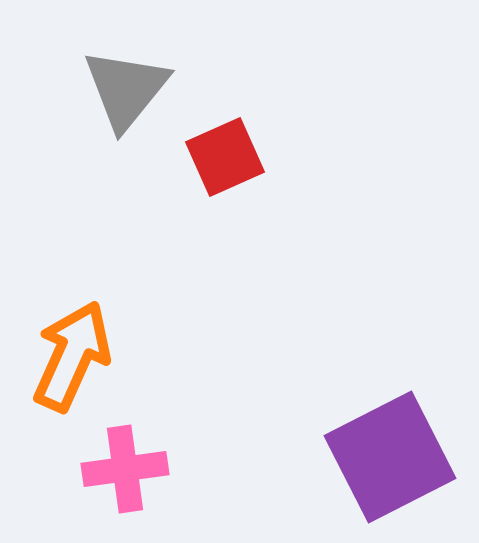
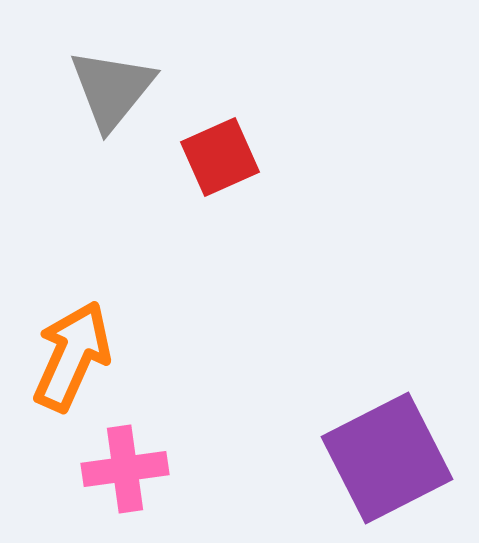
gray triangle: moved 14 px left
red square: moved 5 px left
purple square: moved 3 px left, 1 px down
